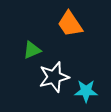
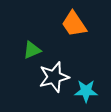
orange trapezoid: moved 4 px right
